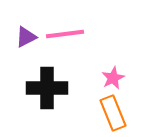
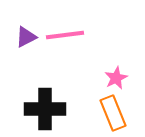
pink line: moved 1 px down
pink star: moved 3 px right
black cross: moved 2 px left, 21 px down
